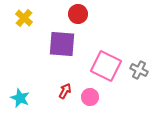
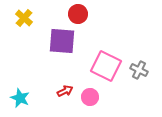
purple square: moved 3 px up
red arrow: rotated 35 degrees clockwise
